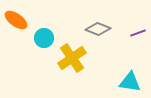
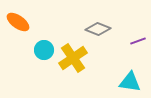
orange ellipse: moved 2 px right, 2 px down
purple line: moved 8 px down
cyan circle: moved 12 px down
yellow cross: moved 1 px right
